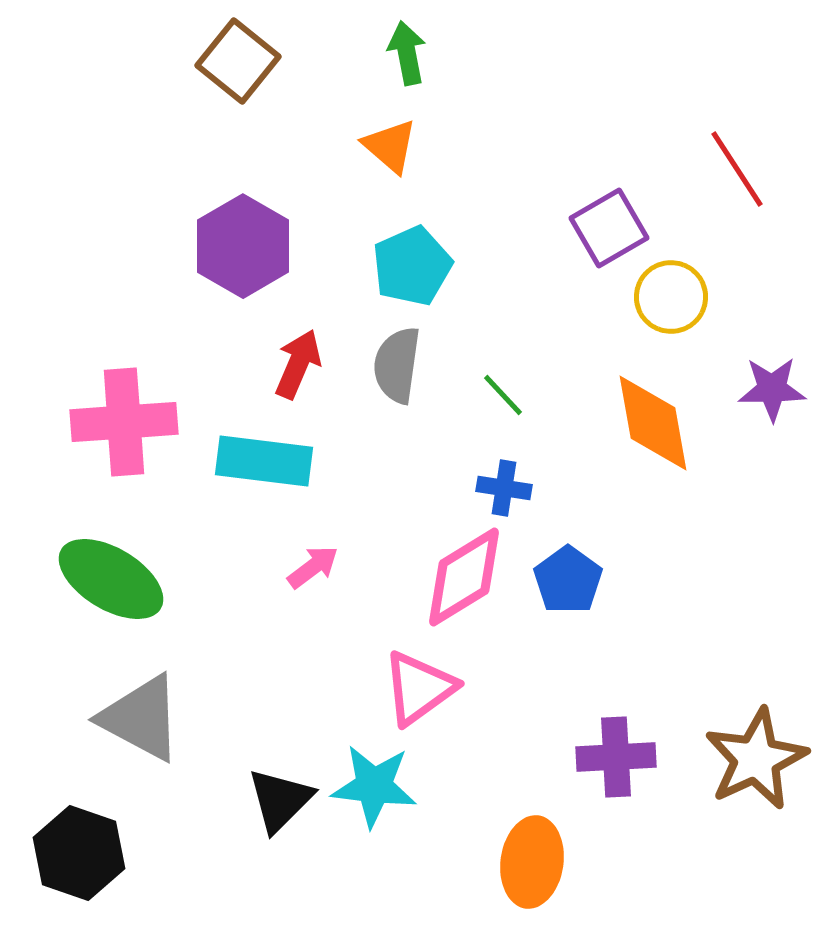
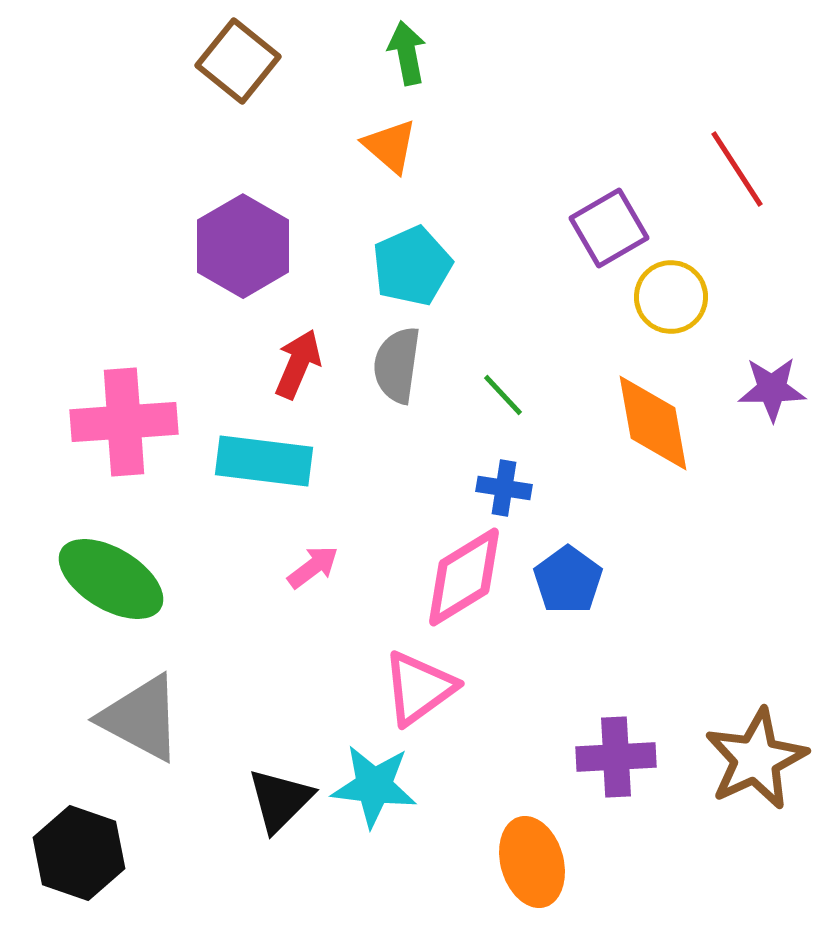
orange ellipse: rotated 24 degrees counterclockwise
